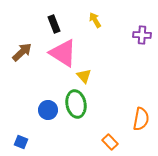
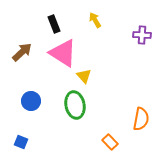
green ellipse: moved 1 px left, 1 px down
blue circle: moved 17 px left, 9 px up
